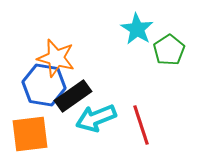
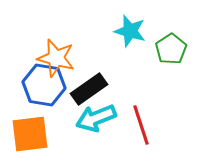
cyan star: moved 7 px left, 2 px down; rotated 16 degrees counterclockwise
green pentagon: moved 2 px right, 1 px up
black rectangle: moved 16 px right, 7 px up
